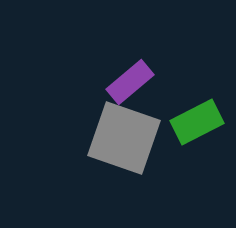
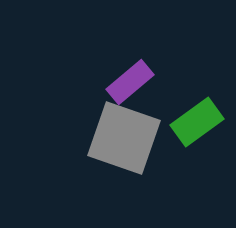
green rectangle: rotated 9 degrees counterclockwise
